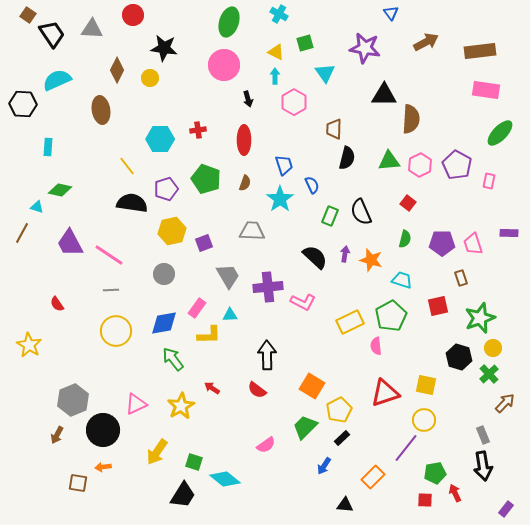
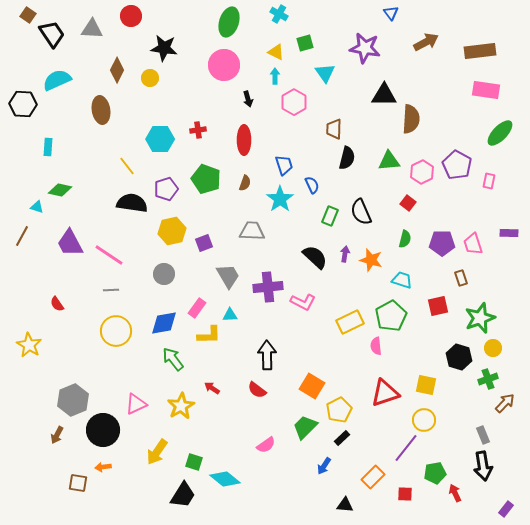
red circle at (133, 15): moved 2 px left, 1 px down
pink hexagon at (420, 165): moved 2 px right, 7 px down
brown line at (22, 233): moved 3 px down
green cross at (489, 374): moved 1 px left, 5 px down; rotated 24 degrees clockwise
red square at (425, 500): moved 20 px left, 6 px up
